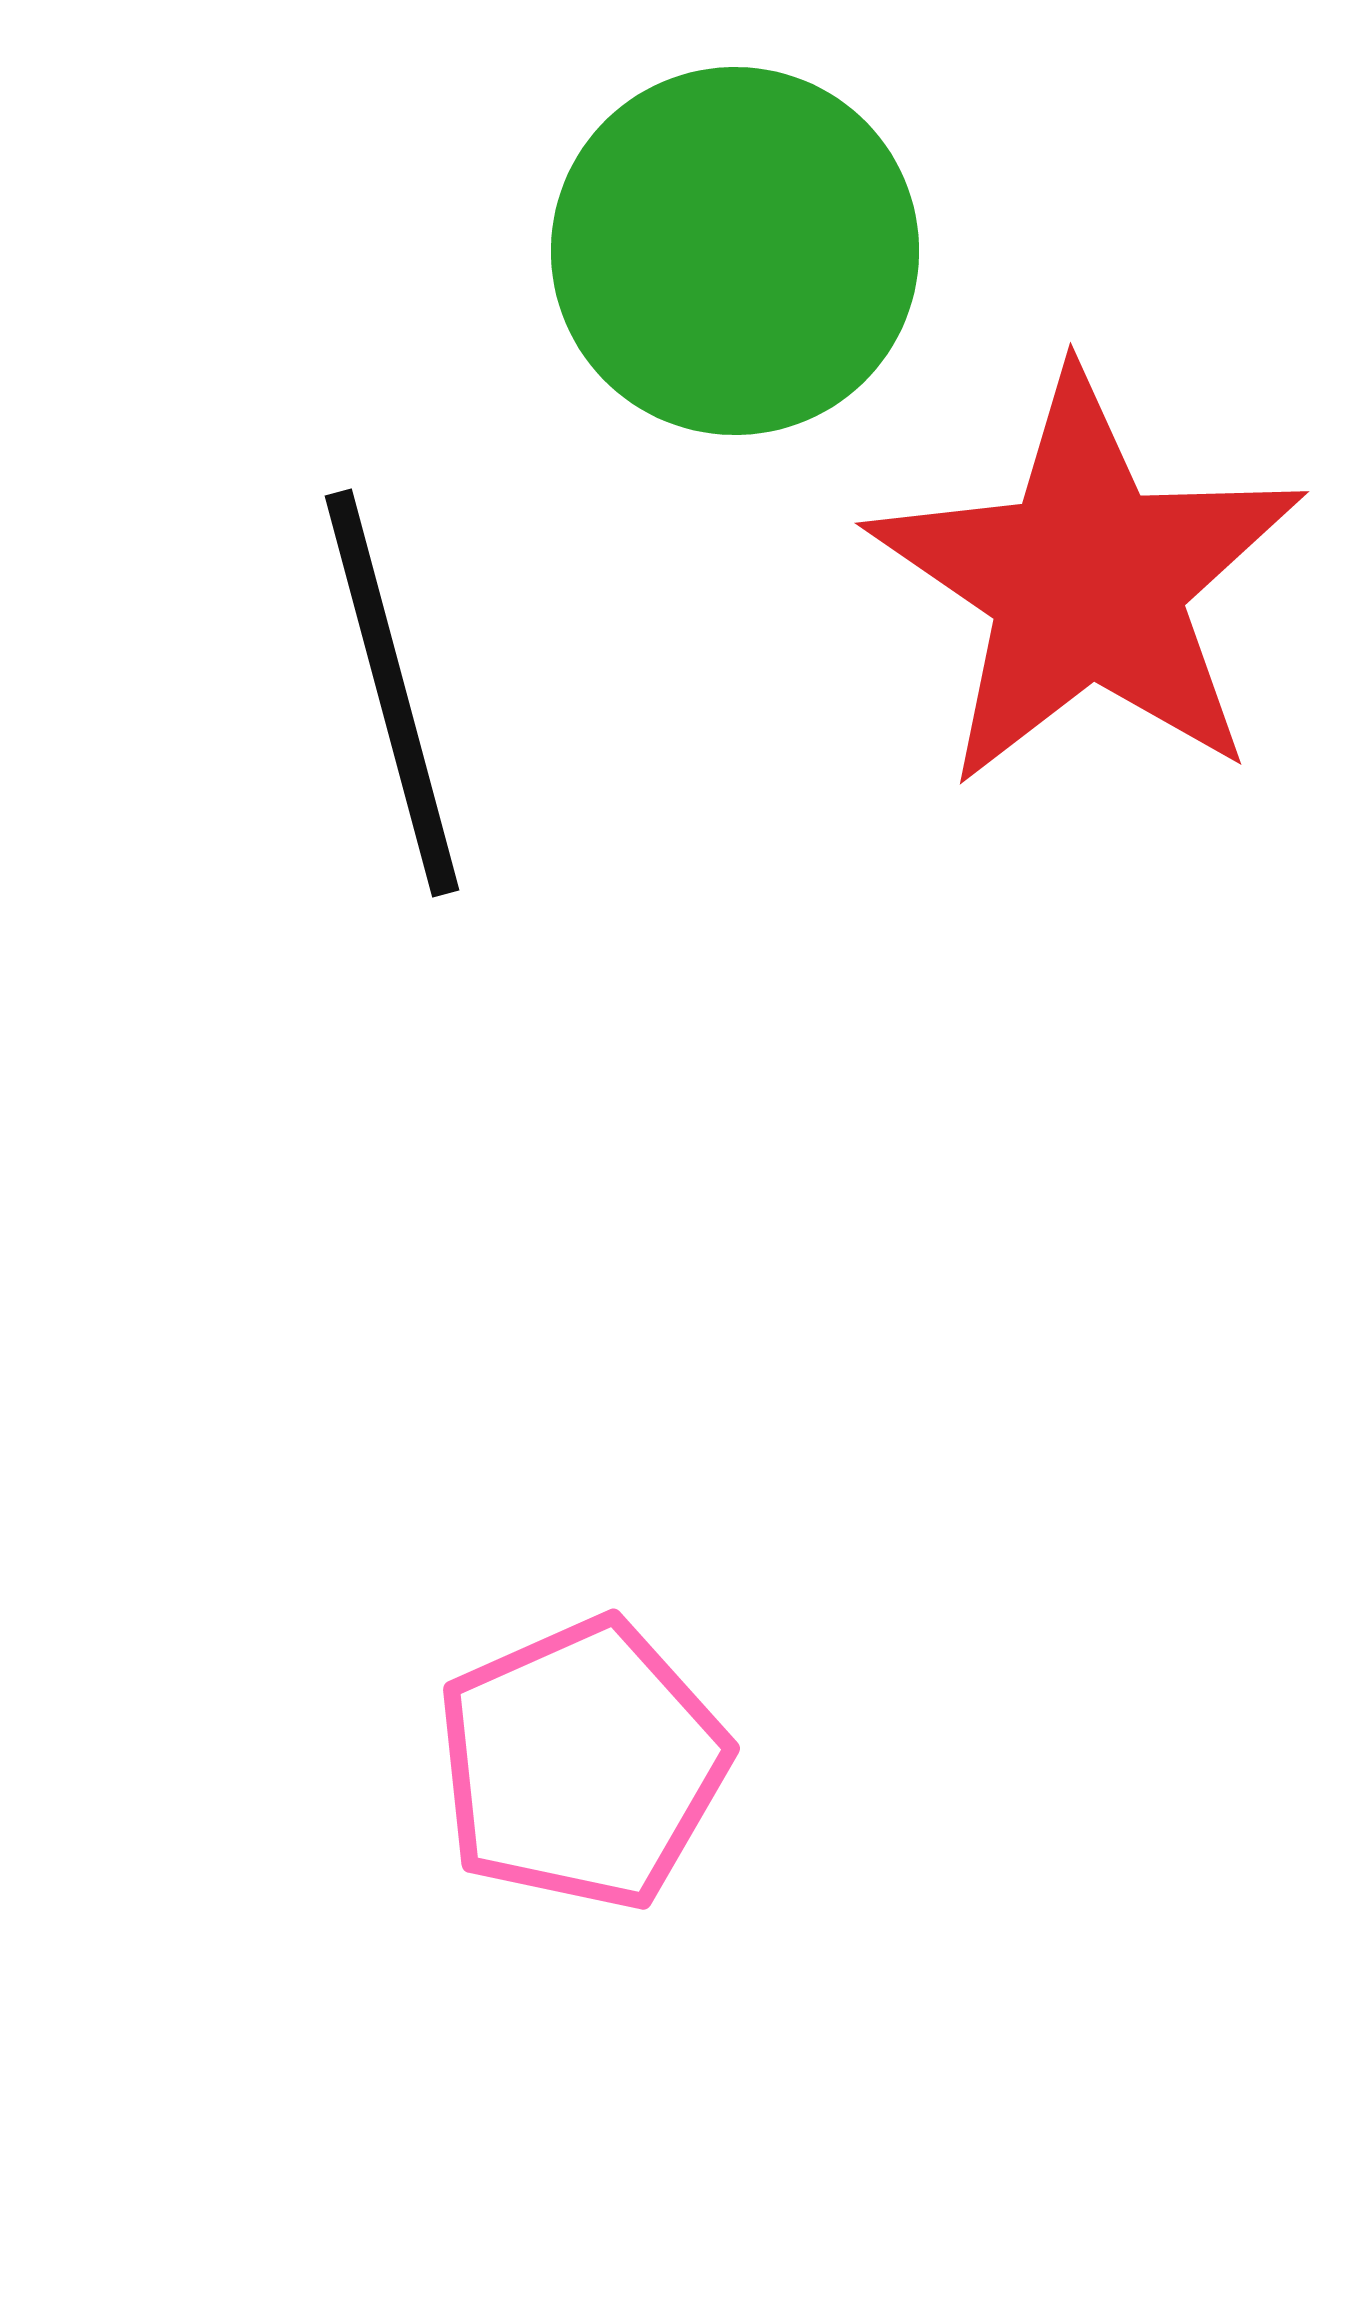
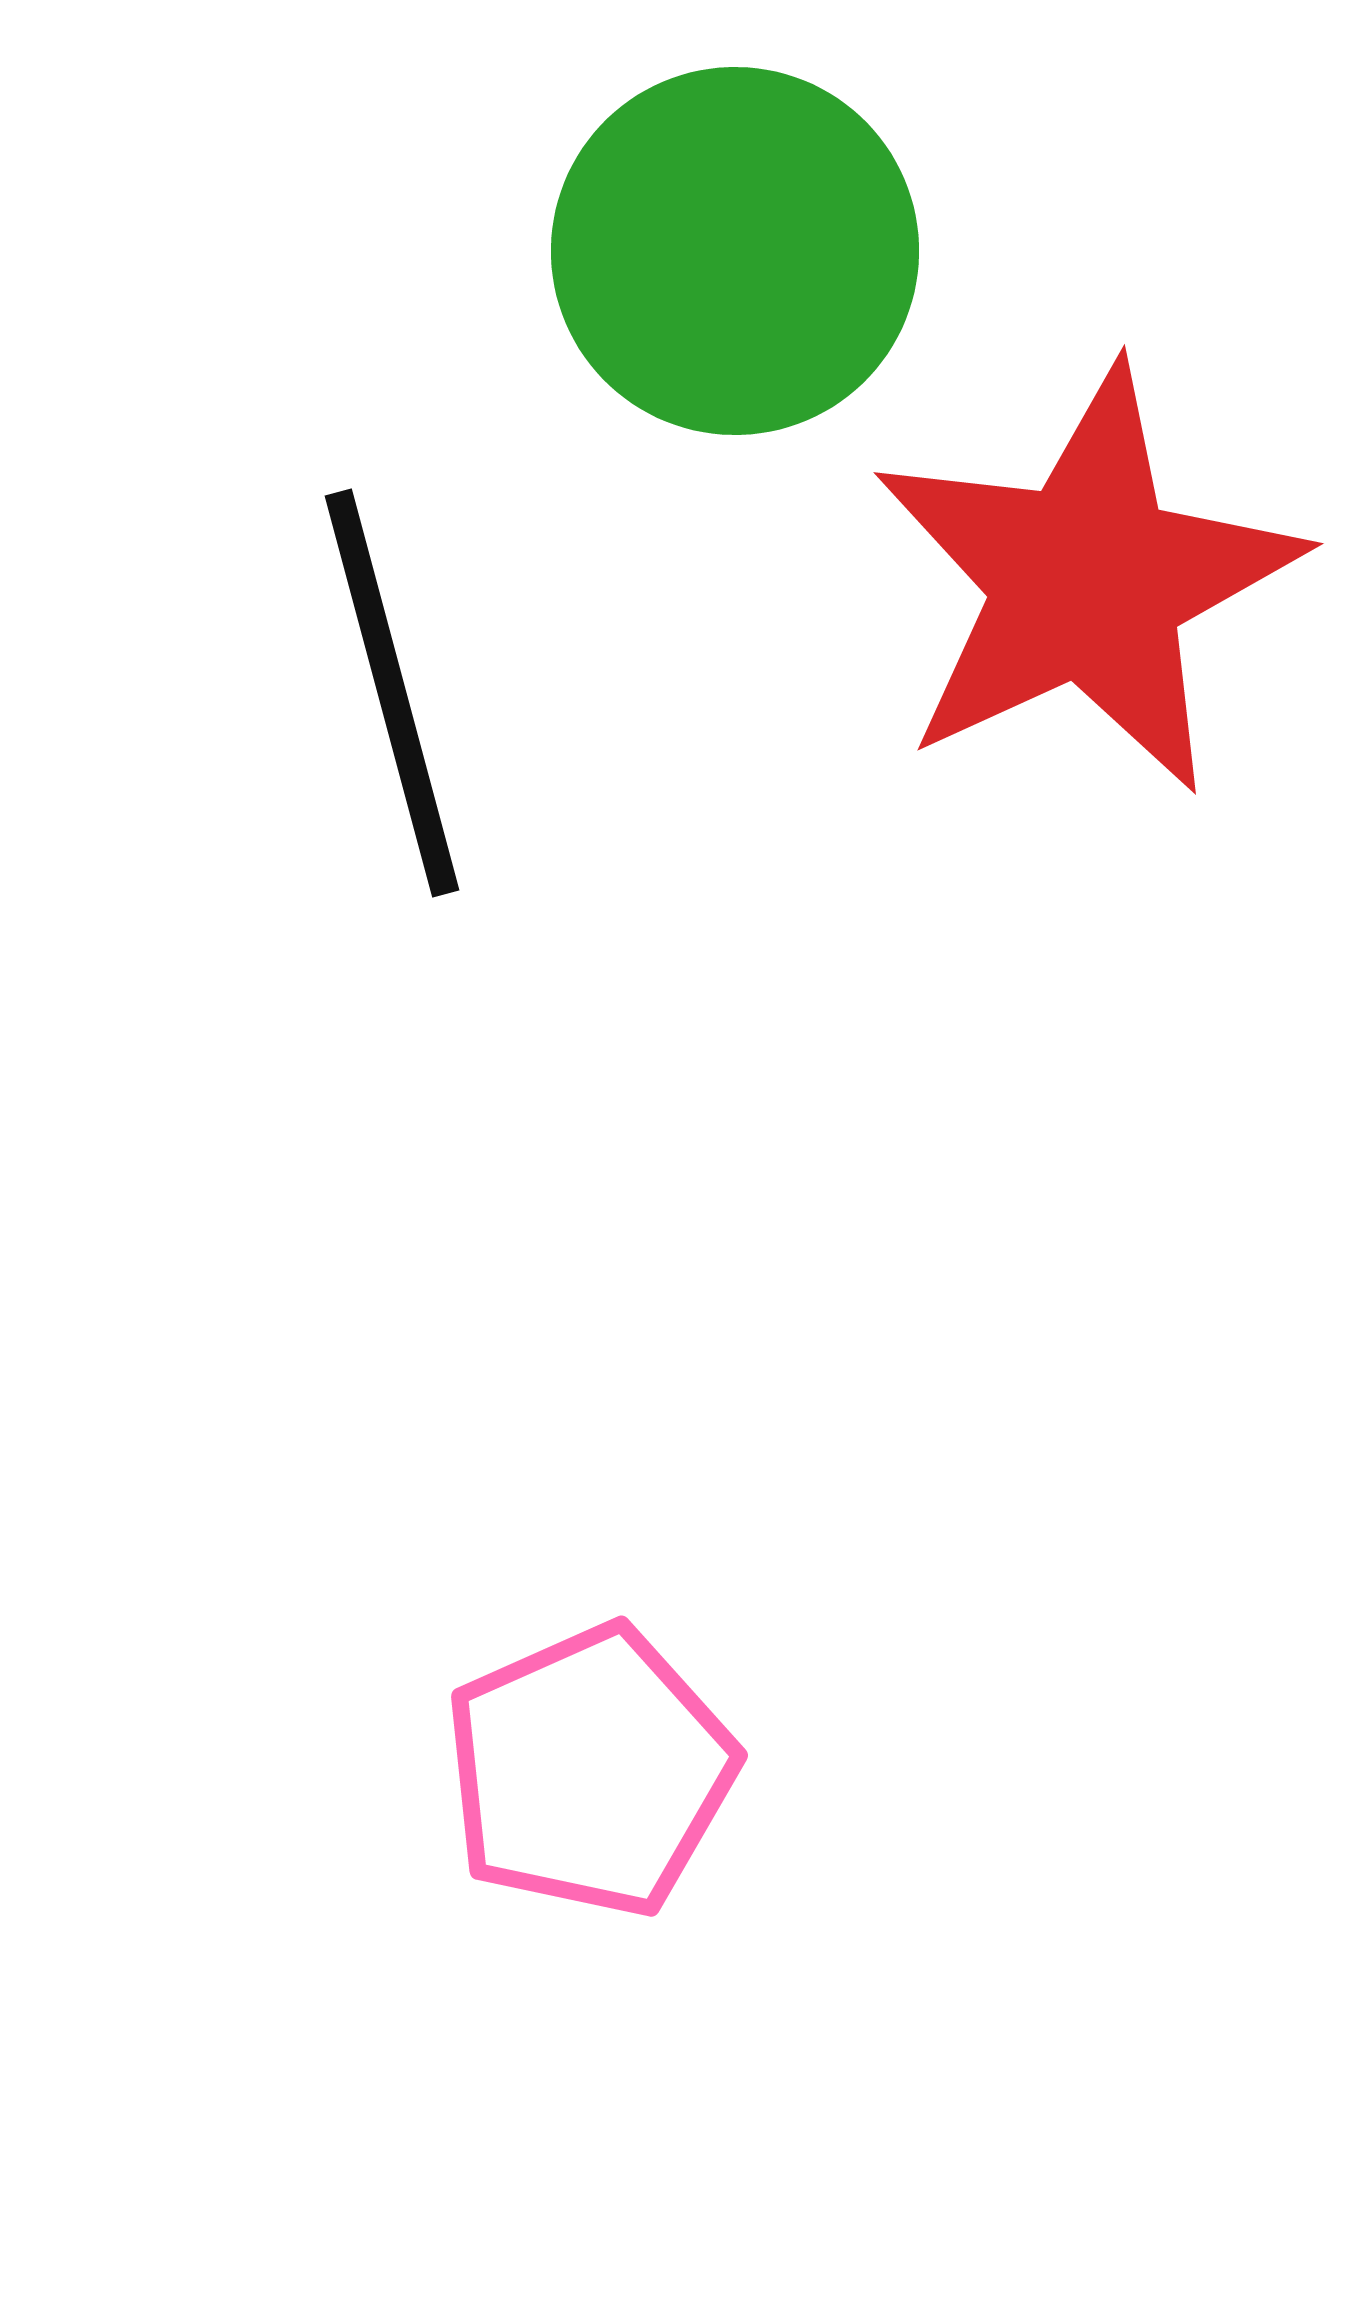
red star: rotated 13 degrees clockwise
pink pentagon: moved 8 px right, 7 px down
